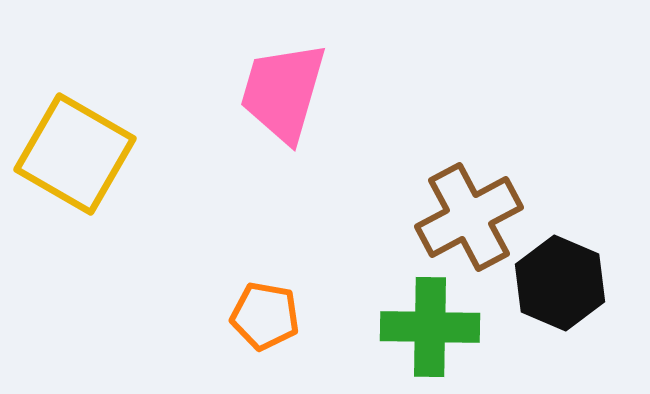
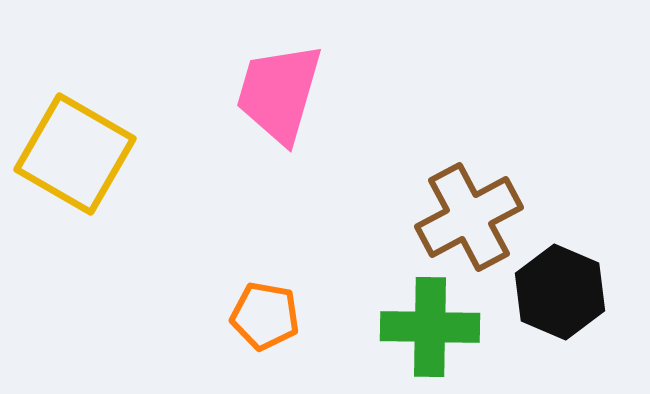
pink trapezoid: moved 4 px left, 1 px down
black hexagon: moved 9 px down
